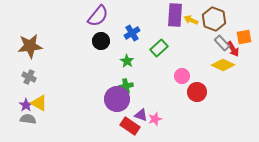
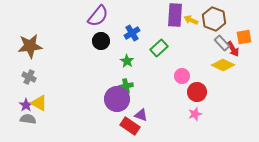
pink star: moved 40 px right, 5 px up
